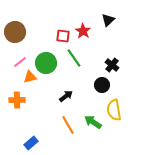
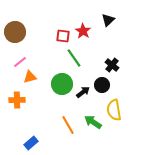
green circle: moved 16 px right, 21 px down
black arrow: moved 17 px right, 4 px up
